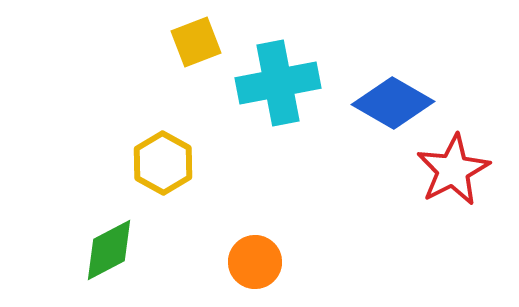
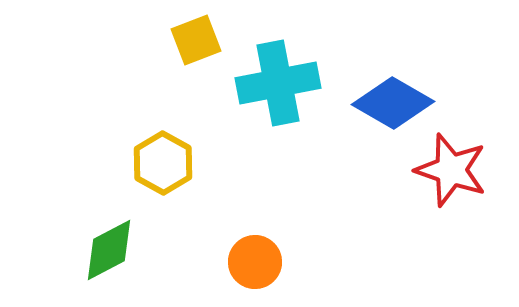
yellow square: moved 2 px up
red star: moved 2 px left; rotated 26 degrees counterclockwise
